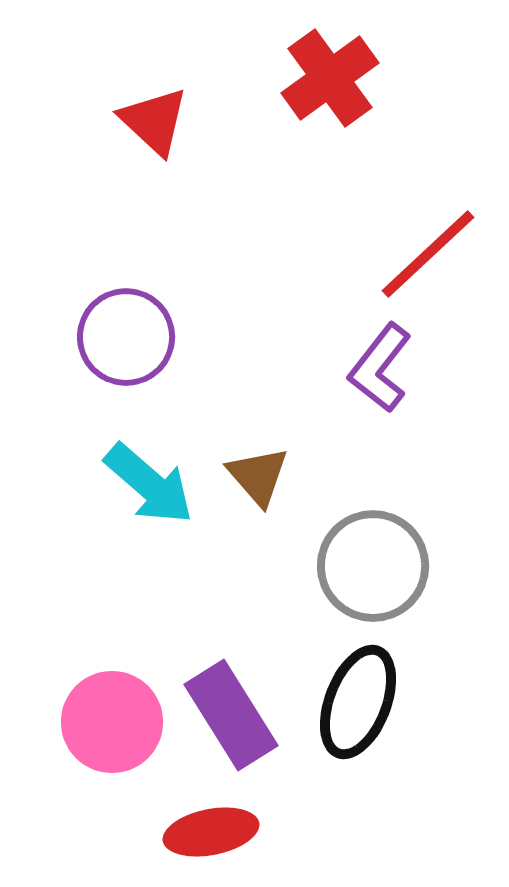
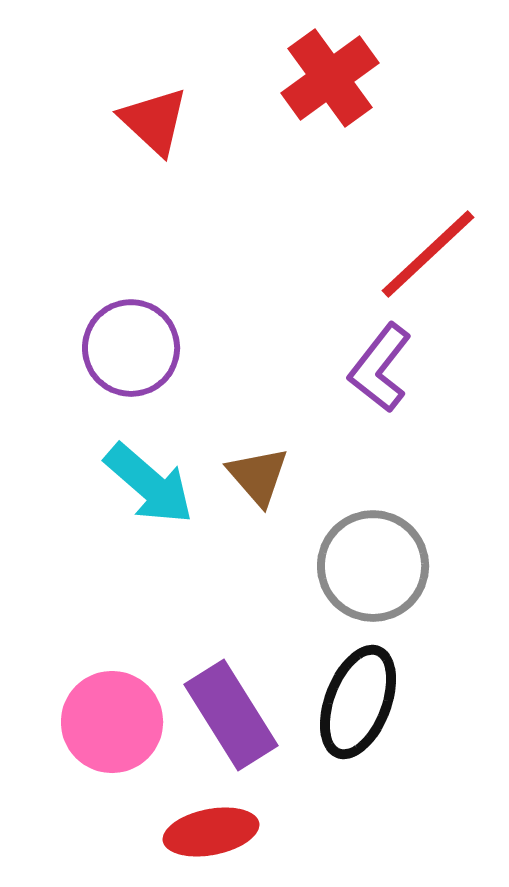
purple circle: moved 5 px right, 11 px down
